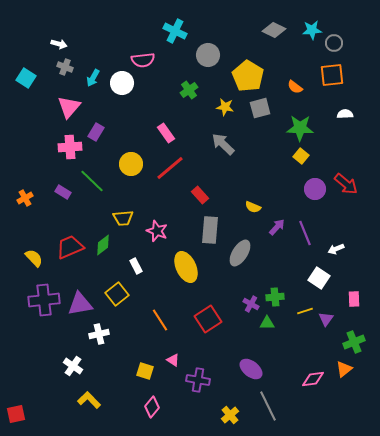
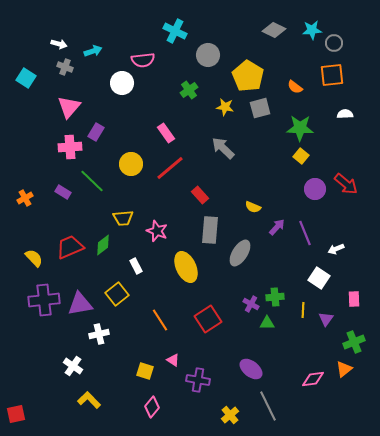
cyan arrow at (93, 78): moved 27 px up; rotated 138 degrees counterclockwise
gray arrow at (223, 144): moved 4 px down
yellow line at (305, 311): moved 2 px left, 1 px up; rotated 70 degrees counterclockwise
